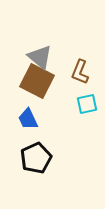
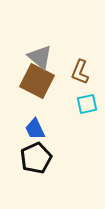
blue trapezoid: moved 7 px right, 10 px down
